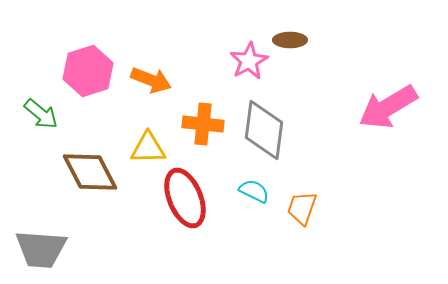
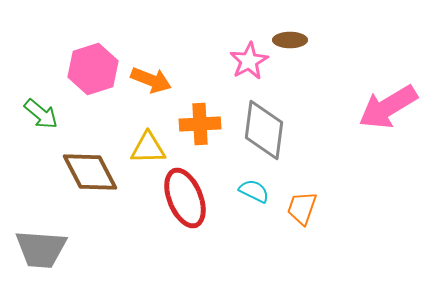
pink hexagon: moved 5 px right, 2 px up
orange cross: moved 3 px left; rotated 9 degrees counterclockwise
